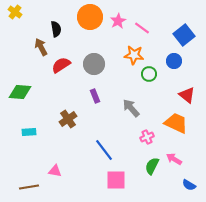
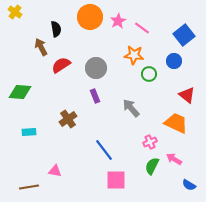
gray circle: moved 2 px right, 4 px down
pink cross: moved 3 px right, 5 px down
